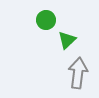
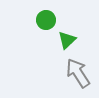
gray arrow: rotated 40 degrees counterclockwise
